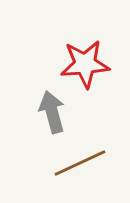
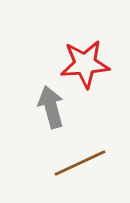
gray arrow: moved 1 px left, 5 px up
